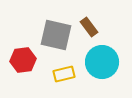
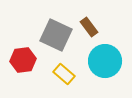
gray square: rotated 12 degrees clockwise
cyan circle: moved 3 px right, 1 px up
yellow rectangle: rotated 55 degrees clockwise
